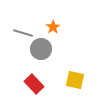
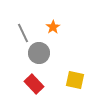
gray line: rotated 48 degrees clockwise
gray circle: moved 2 px left, 4 px down
